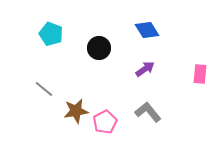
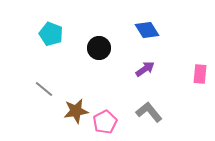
gray L-shape: moved 1 px right
